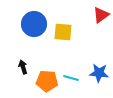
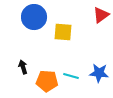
blue circle: moved 7 px up
cyan line: moved 2 px up
